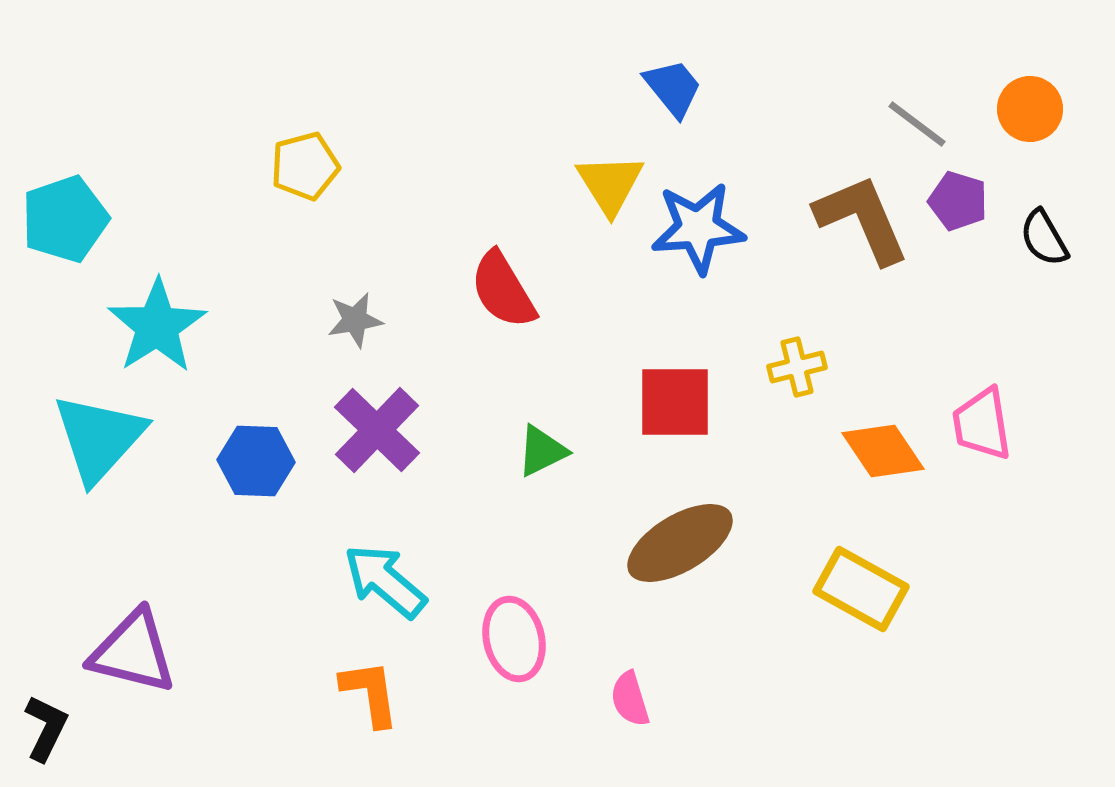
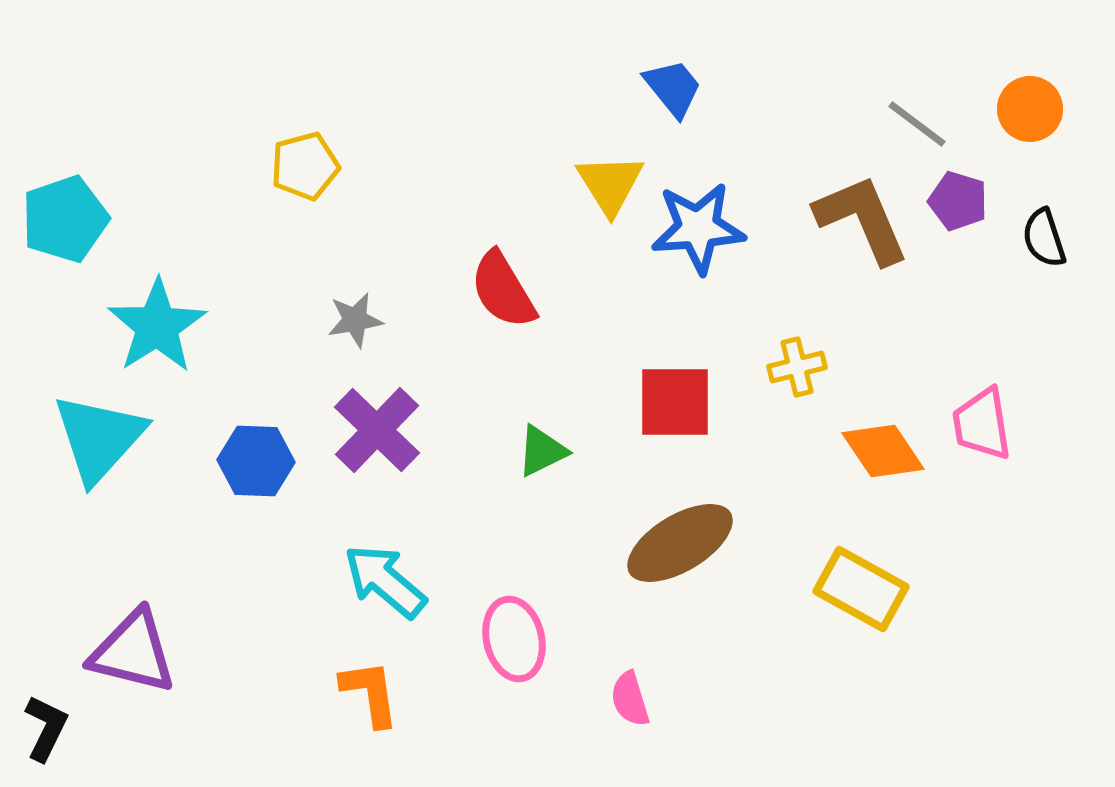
black semicircle: rotated 12 degrees clockwise
